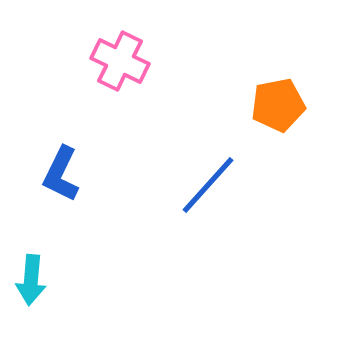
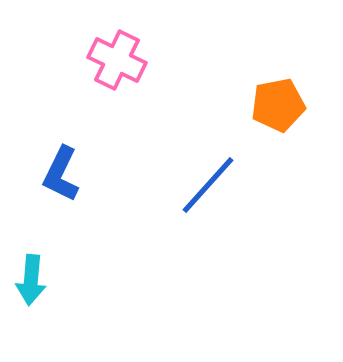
pink cross: moved 3 px left, 1 px up
